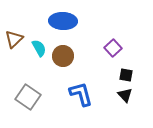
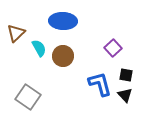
brown triangle: moved 2 px right, 6 px up
blue L-shape: moved 19 px right, 10 px up
